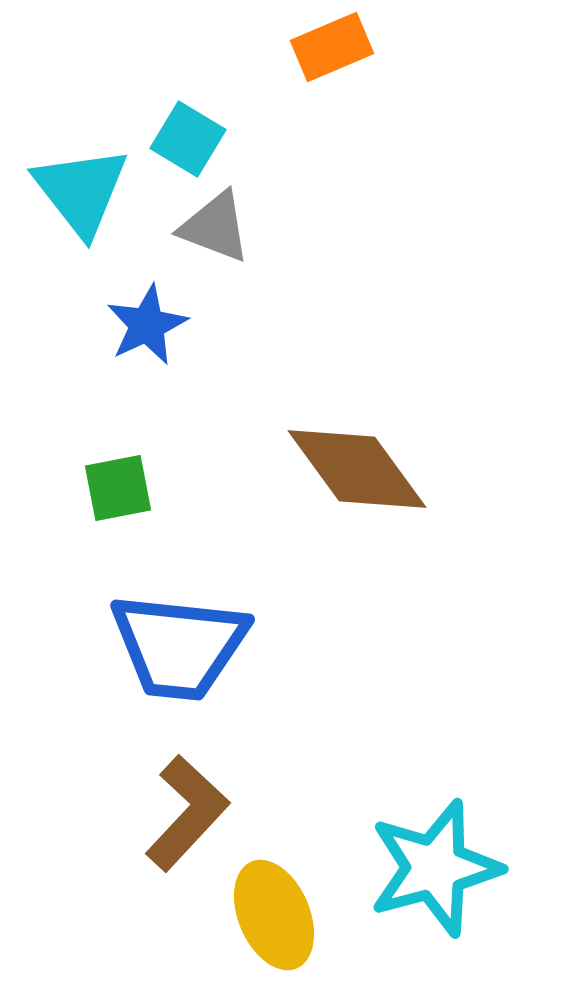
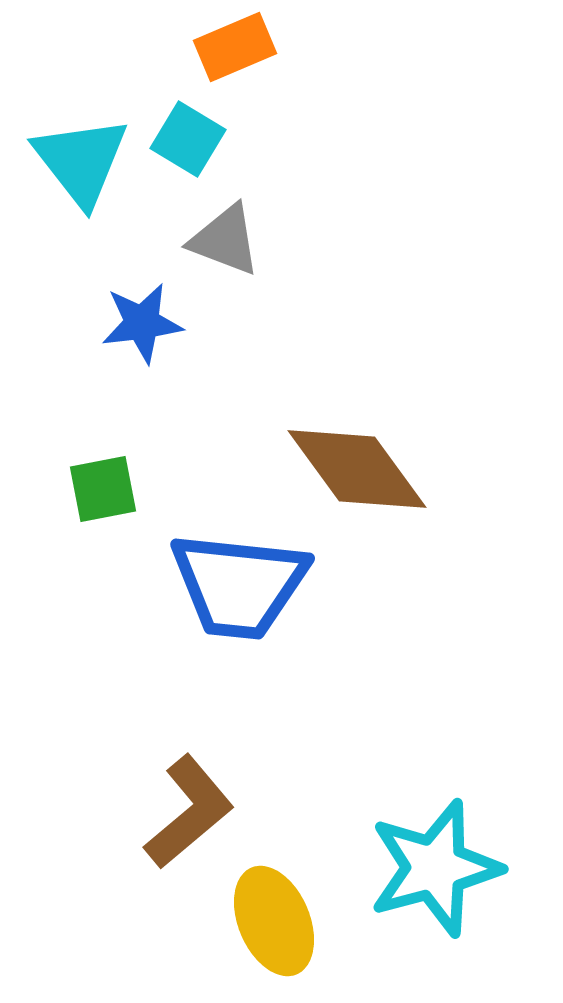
orange rectangle: moved 97 px left
cyan triangle: moved 30 px up
gray triangle: moved 10 px right, 13 px down
blue star: moved 5 px left, 2 px up; rotated 18 degrees clockwise
green square: moved 15 px left, 1 px down
blue trapezoid: moved 60 px right, 61 px up
brown L-shape: moved 2 px right, 1 px up; rotated 7 degrees clockwise
yellow ellipse: moved 6 px down
